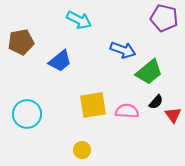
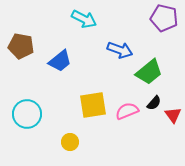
cyan arrow: moved 5 px right, 1 px up
brown pentagon: moved 4 px down; rotated 20 degrees clockwise
blue arrow: moved 3 px left
black semicircle: moved 2 px left, 1 px down
pink semicircle: rotated 25 degrees counterclockwise
yellow circle: moved 12 px left, 8 px up
